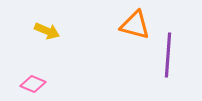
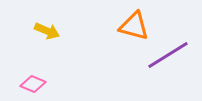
orange triangle: moved 1 px left, 1 px down
purple line: rotated 54 degrees clockwise
